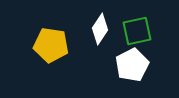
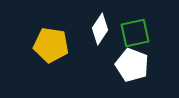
green square: moved 2 px left, 2 px down
white pentagon: rotated 24 degrees counterclockwise
